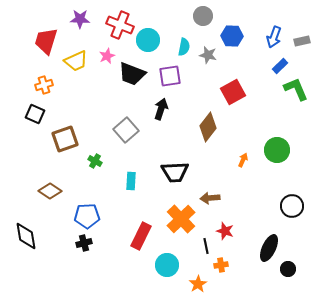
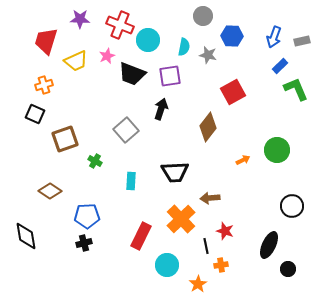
orange arrow at (243, 160): rotated 40 degrees clockwise
black ellipse at (269, 248): moved 3 px up
